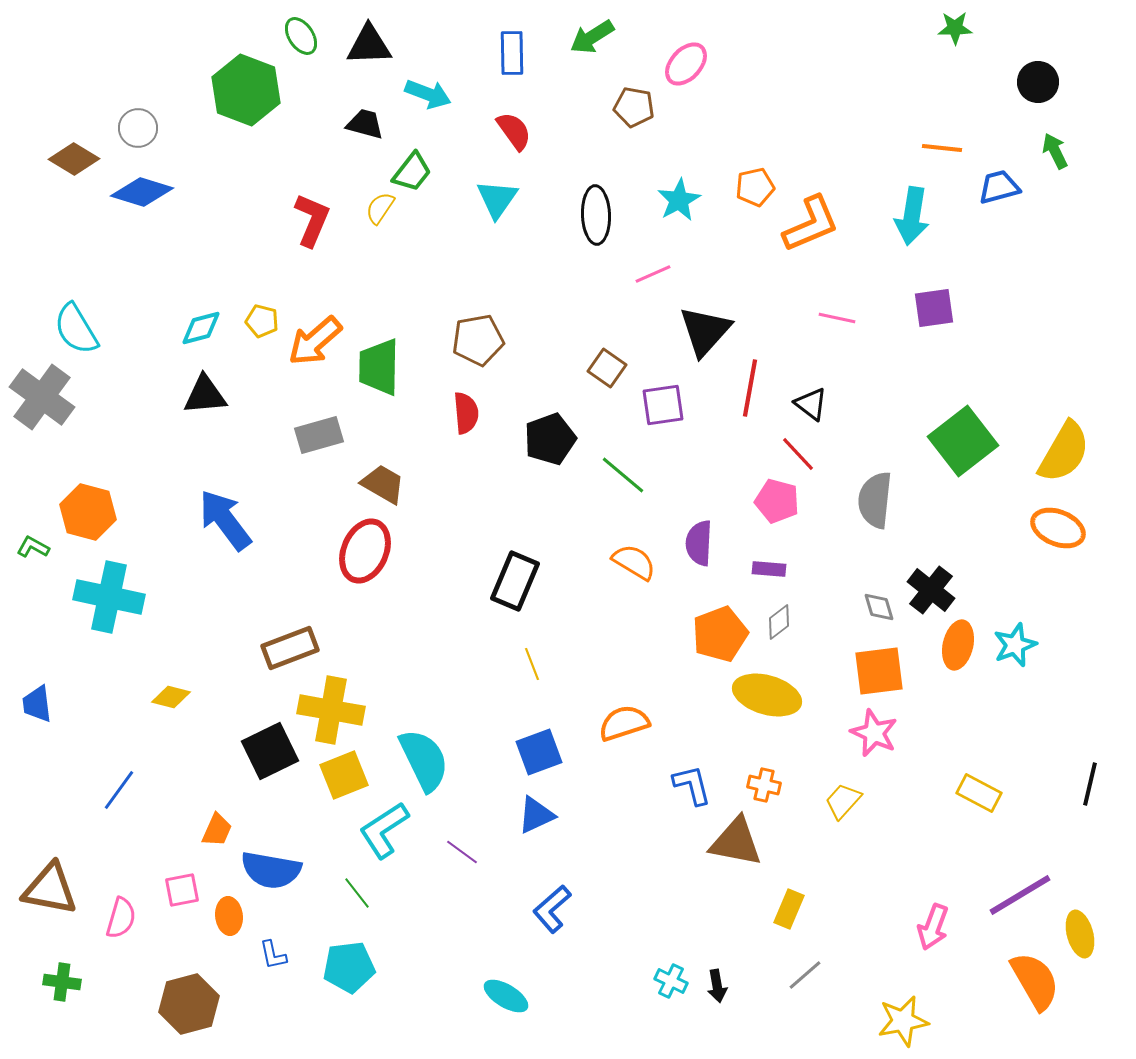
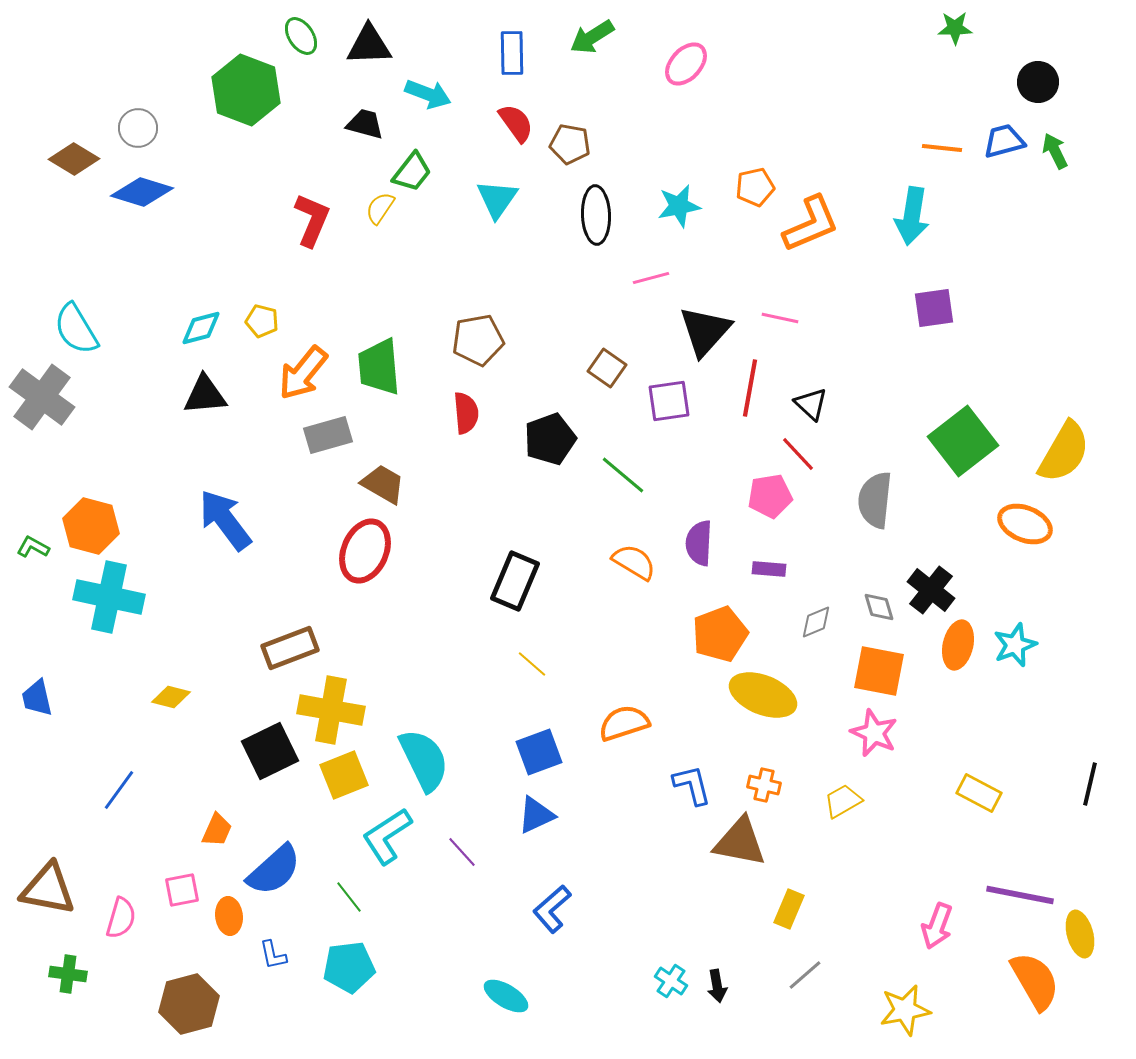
brown pentagon at (634, 107): moved 64 px left, 37 px down
red semicircle at (514, 131): moved 2 px right, 8 px up
blue trapezoid at (999, 187): moved 5 px right, 46 px up
cyan star at (679, 200): moved 6 px down; rotated 18 degrees clockwise
pink line at (653, 274): moved 2 px left, 4 px down; rotated 9 degrees clockwise
pink line at (837, 318): moved 57 px left
orange arrow at (315, 341): moved 12 px left, 32 px down; rotated 10 degrees counterclockwise
green trapezoid at (379, 367): rotated 6 degrees counterclockwise
black triangle at (811, 404): rotated 6 degrees clockwise
purple square at (663, 405): moved 6 px right, 4 px up
gray rectangle at (319, 435): moved 9 px right
pink pentagon at (777, 501): moved 7 px left, 5 px up; rotated 24 degrees counterclockwise
orange hexagon at (88, 512): moved 3 px right, 14 px down
orange ellipse at (1058, 528): moved 33 px left, 4 px up
gray diamond at (779, 622): moved 37 px right; rotated 15 degrees clockwise
yellow line at (532, 664): rotated 28 degrees counterclockwise
orange square at (879, 671): rotated 18 degrees clockwise
yellow ellipse at (767, 695): moved 4 px left; rotated 6 degrees clockwise
blue trapezoid at (37, 704): moved 6 px up; rotated 6 degrees counterclockwise
yellow trapezoid at (843, 801): rotated 18 degrees clockwise
cyan L-shape at (384, 830): moved 3 px right, 6 px down
brown triangle at (736, 842): moved 4 px right
purple line at (462, 852): rotated 12 degrees clockwise
blue semicircle at (271, 870): moved 3 px right; rotated 52 degrees counterclockwise
brown triangle at (50, 889): moved 2 px left
green line at (357, 893): moved 8 px left, 4 px down
purple line at (1020, 895): rotated 42 degrees clockwise
pink arrow at (933, 927): moved 4 px right, 1 px up
cyan cross at (671, 981): rotated 8 degrees clockwise
green cross at (62, 982): moved 6 px right, 8 px up
yellow star at (903, 1021): moved 2 px right, 11 px up
